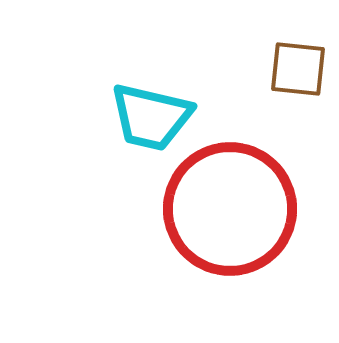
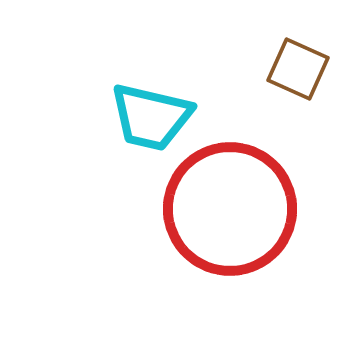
brown square: rotated 18 degrees clockwise
